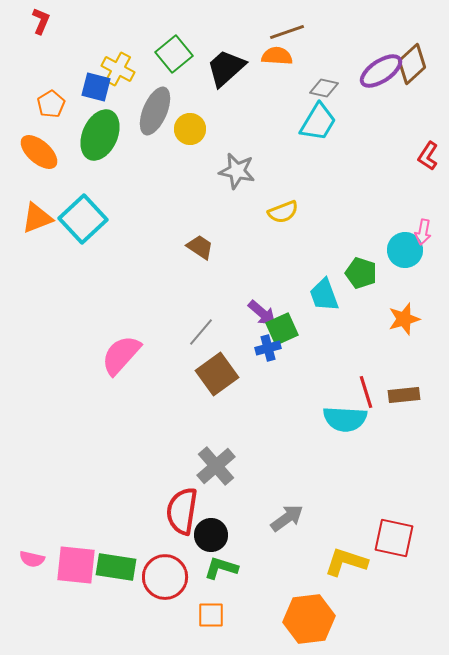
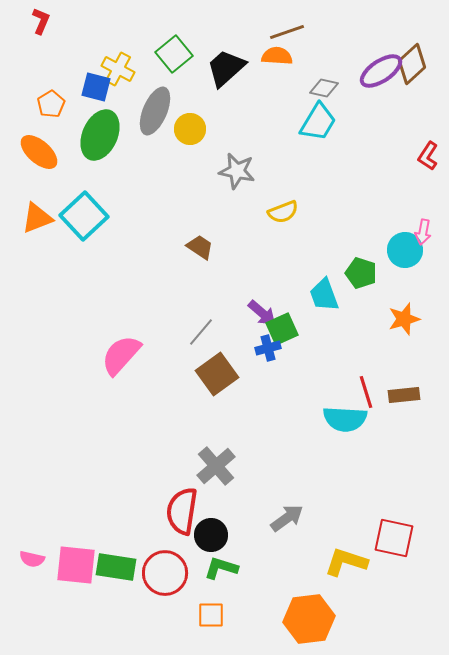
cyan square at (83, 219): moved 1 px right, 3 px up
red circle at (165, 577): moved 4 px up
